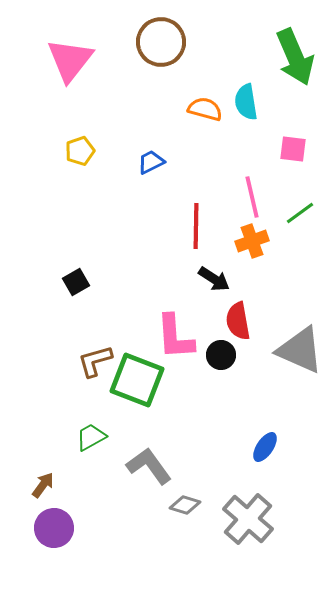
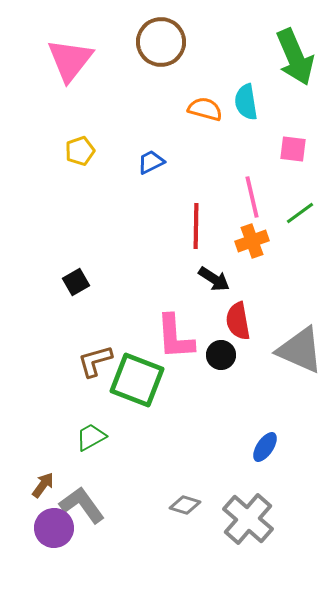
gray L-shape: moved 67 px left, 39 px down
